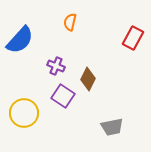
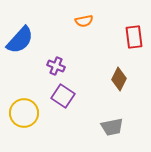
orange semicircle: moved 14 px right, 1 px up; rotated 114 degrees counterclockwise
red rectangle: moved 1 px right, 1 px up; rotated 35 degrees counterclockwise
brown diamond: moved 31 px right
